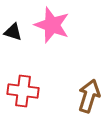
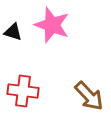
brown arrow: rotated 120 degrees clockwise
